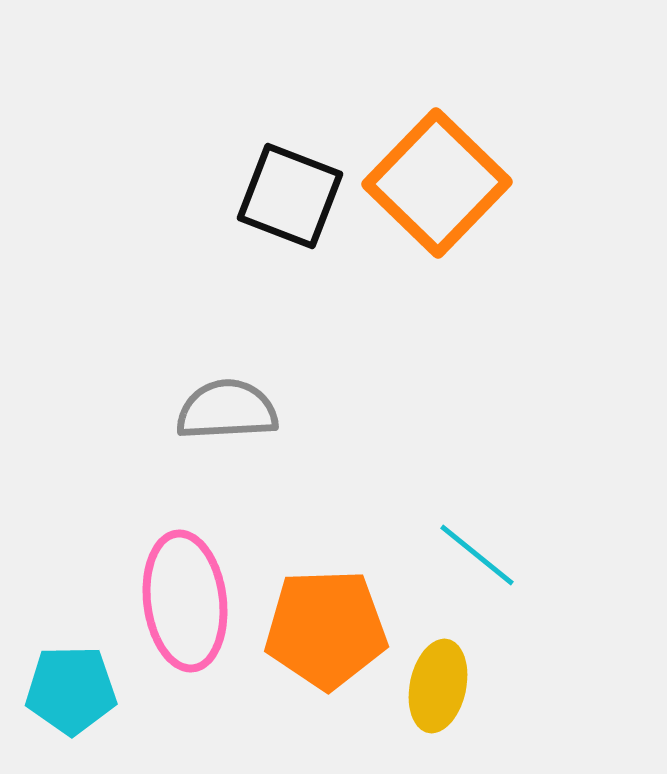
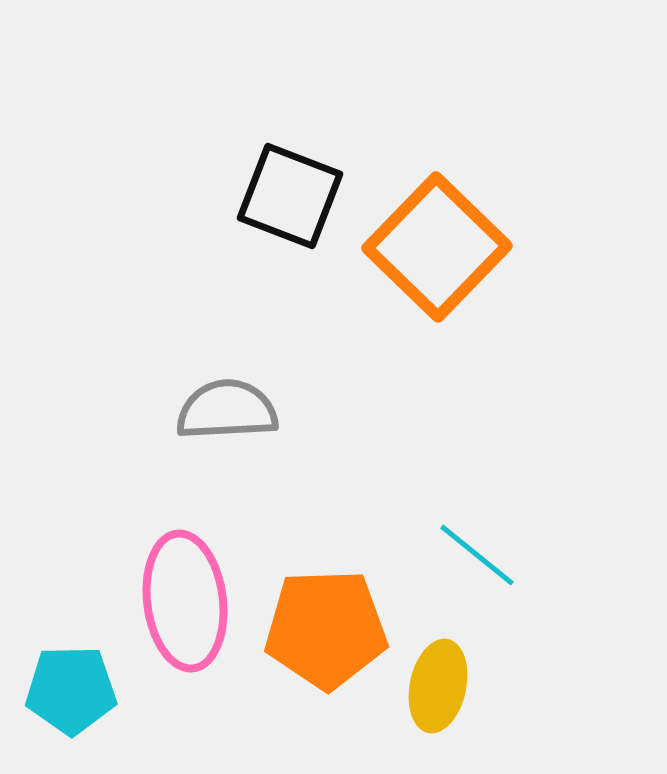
orange square: moved 64 px down
